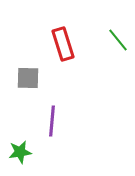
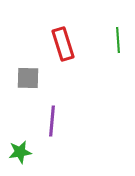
green line: rotated 35 degrees clockwise
